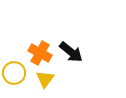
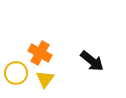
black arrow: moved 21 px right, 9 px down
yellow circle: moved 2 px right
